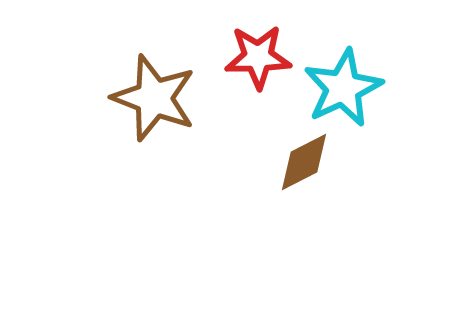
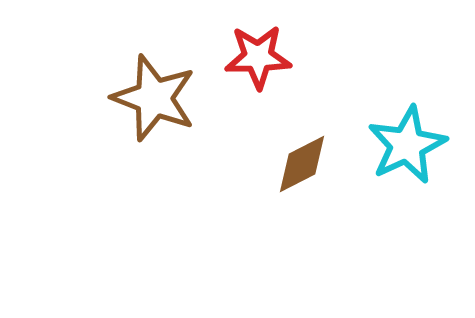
cyan star: moved 64 px right, 57 px down
brown diamond: moved 2 px left, 2 px down
